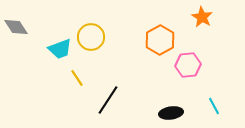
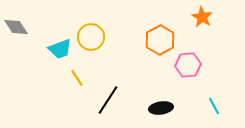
black ellipse: moved 10 px left, 5 px up
